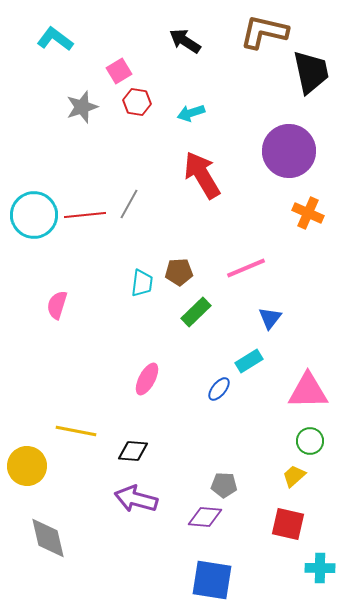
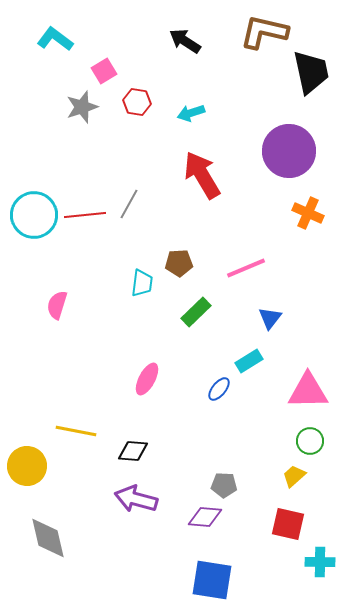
pink square: moved 15 px left
brown pentagon: moved 9 px up
cyan cross: moved 6 px up
